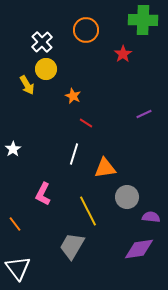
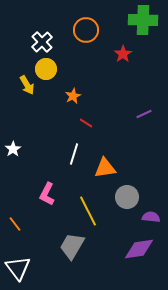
orange star: rotated 21 degrees clockwise
pink L-shape: moved 4 px right
